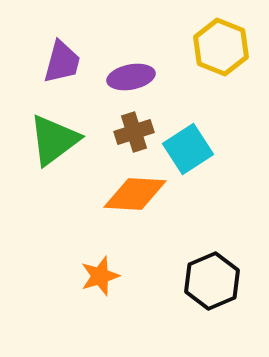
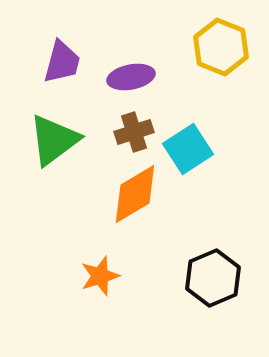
orange diamond: rotated 34 degrees counterclockwise
black hexagon: moved 1 px right, 3 px up
